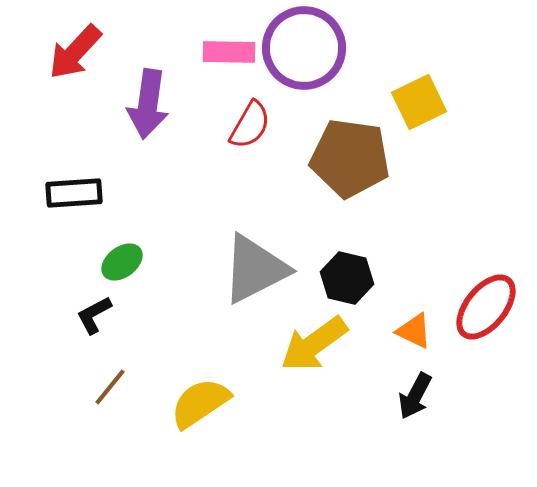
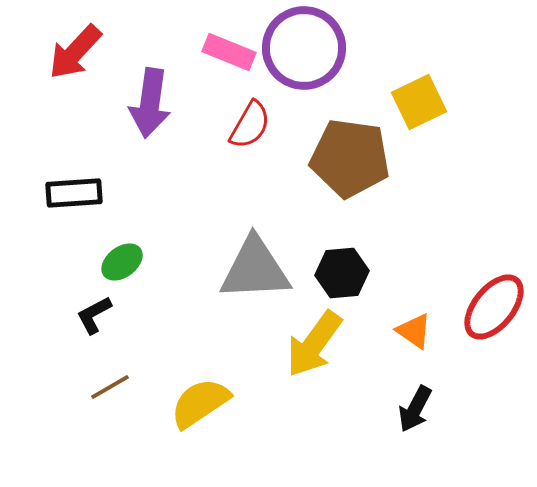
pink rectangle: rotated 21 degrees clockwise
purple arrow: moved 2 px right, 1 px up
gray triangle: rotated 24 degrees clockwise
black hexagon: moved 5 px left, 5 px up; rotated 18 degrees counterclockwise
red ellipse: moved 8 px right
orange triangle: rotated 9 degrees clockwise
yellow arrow: rotated 18 degrees counterclockwise
brown line: rotated 21 degrees clockwise
black arrow: moved 13 px down
